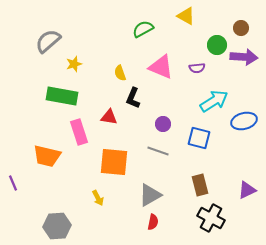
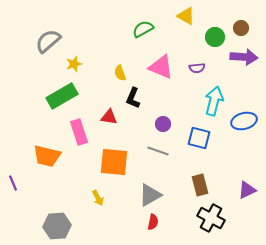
green circle: moved 2 px left, 8 px up
green rectangle: rotated 40 degrees counterclockwise
cyan arrow: rotated 44 degrees counterclockwise
